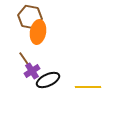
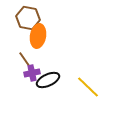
brown hexagon: moved 2 px left, 1 px down
orange ellipse: moved 4 px down
purple cross: moved 2 px down; rotated 21 degrees clockwise
yellow line: rotated 45 degrees clockwise
